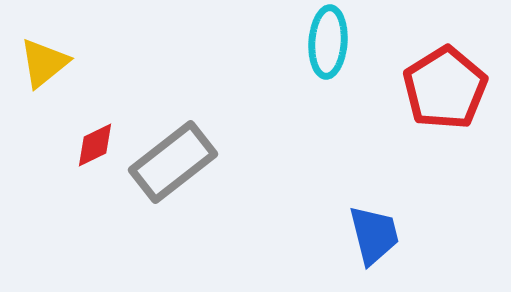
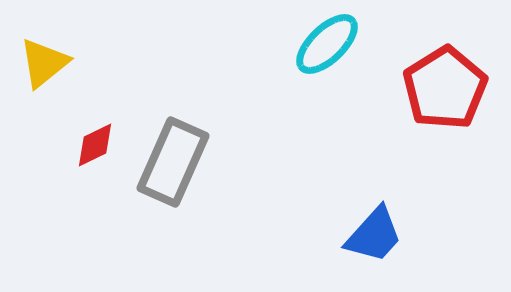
cyan ellipse: moved 1 px left, 2 px down; rotated 42 degrees clockwise
gray rectangle: rotated 28 degrees counterclockwise
blue trapezoid: rotated 56 degrees clockwise
